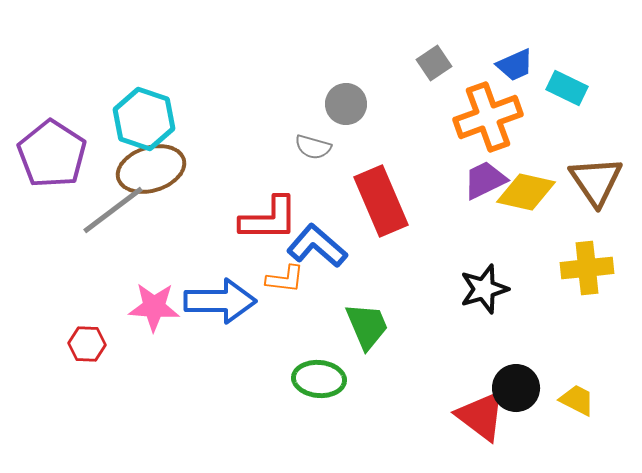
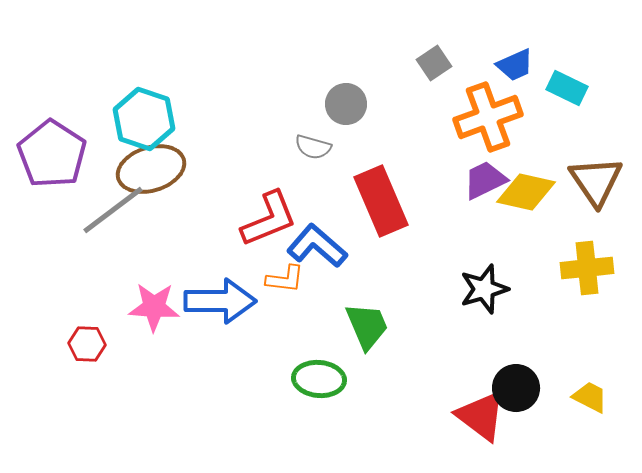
red L-shape: rotated 22 degrees counterclockwise
yellow trapezoid: moved 13 px right, 3 px up
